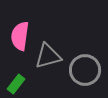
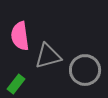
pink semicircle: rotated 16 degrees counterclockwise
